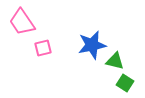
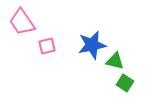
pink square: moved 4 px right, 2 px up
